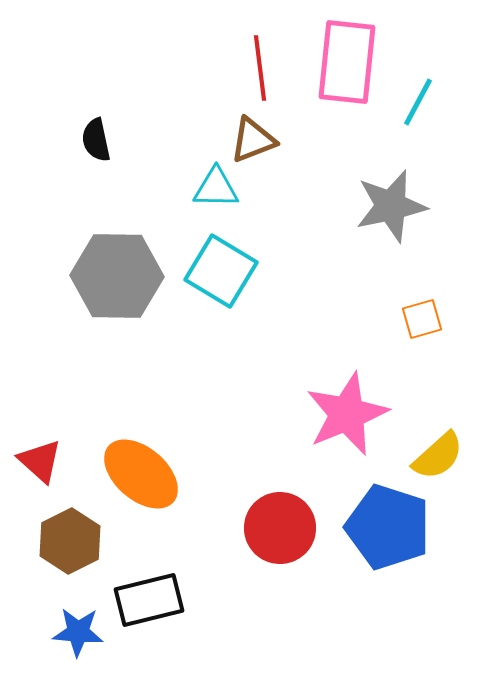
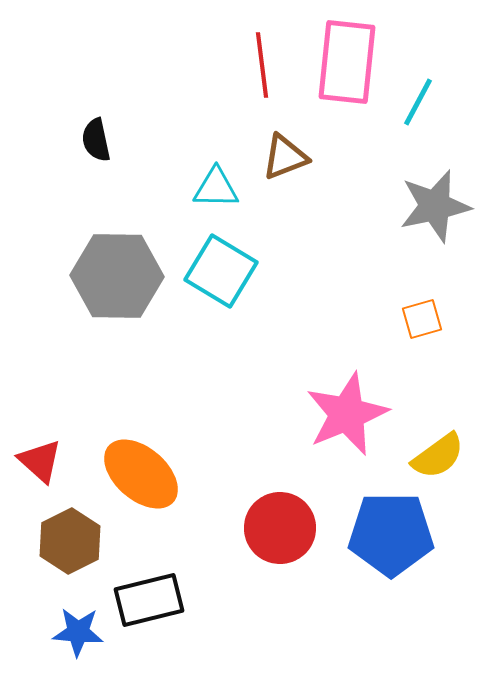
red line: moved 2 px right, 3 px up
brown triangle: moved 32 px right, 17 px down
gray star: moved 44 px right
yellow semicircle: rotated 6 degrees clockwise
blue pentagon: moved 3 px right, 7 px down; rotated 18 degrees counterclockwise
